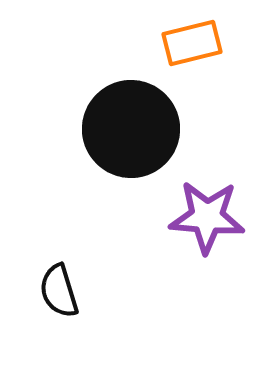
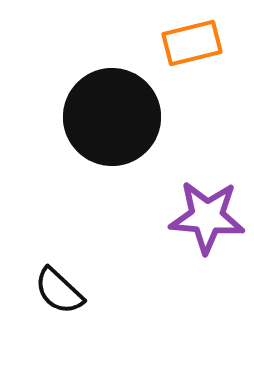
black circle: moved 19 px left, 12 px up
black semicircle: rotated 30 degrees counterclockwise
